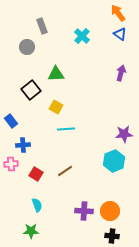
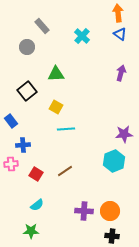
orange arrow: rotated 30 degrees clockwise
gray rectangle: rotated 21 degrees counterclockwise
black square: moved 4 px left, 1 px down
cyan semicircle: rotated 72 degrees clockwise
